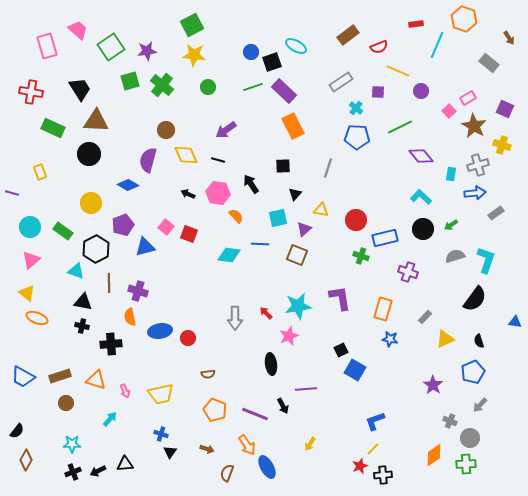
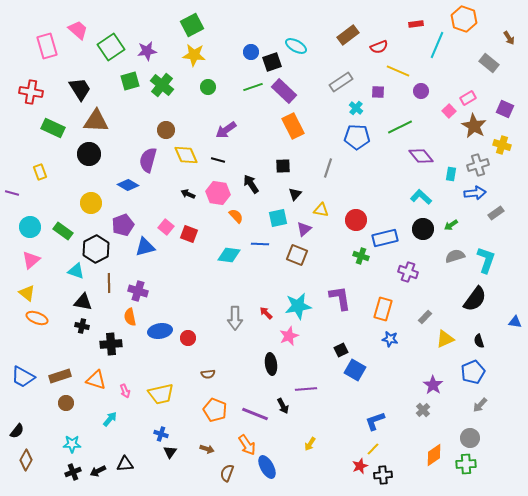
gray cross at (450, 421): moved 27 px left, 11 px up; rotated 24 degrees clockwise
